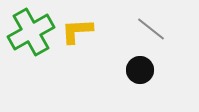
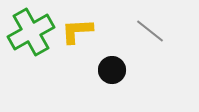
gray line: moved 1 px left, 2 px down
black circle: moved 28 px left
